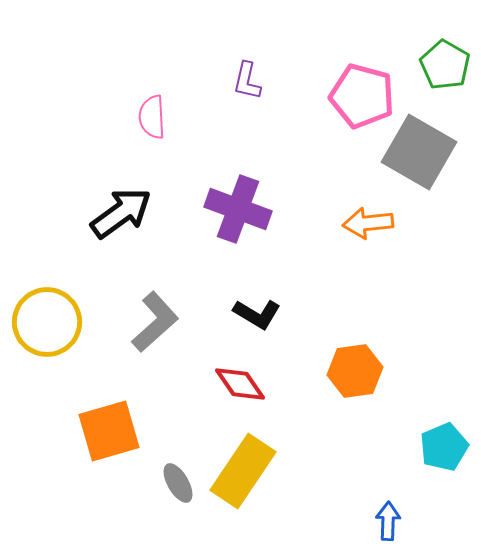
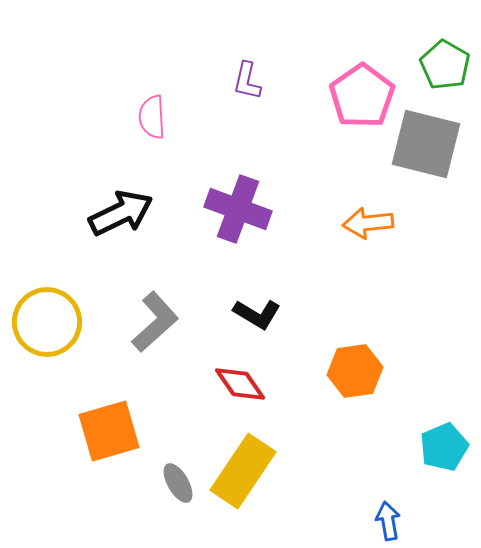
pink pentagon: rotated 22 degrees clockwise
gray square: moved 7 px right, 8 px up; rotated 16 degrees counterclockwise
black arrow: rotated 10 degrees clockwise
blue arrow: rotated 12 degrees counterclockwise
